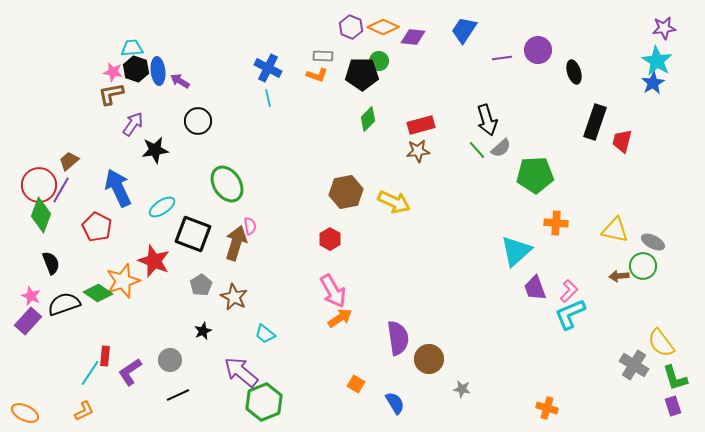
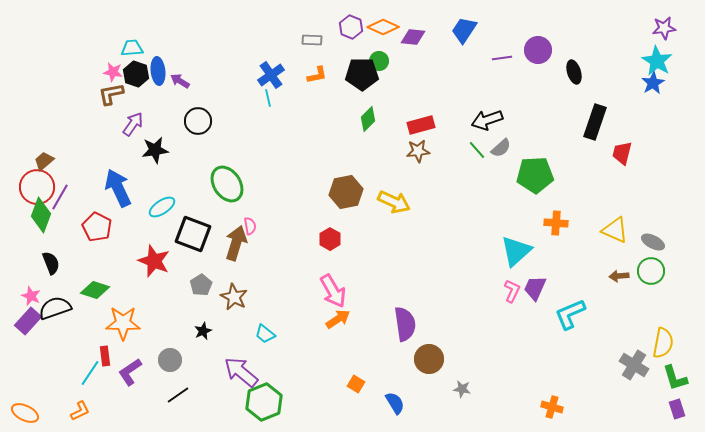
gray rectangle at (323, 56): moved 11 px left, 16 px up
blue cross at (268, 68): moved 3 px right, 7 px down; rotated 28 degrees clockwise
black hexagon at (136, 69): moved 5 px down
orange L-shape at (317, 75): rotated 30 degrees counterclockwise
black arrow at (487, 120): rotated 88 degrees clockwise
red trapezoid at (622, 141): moved 12 px down
brown trapezoid at (69, 161): moved 25 px left
red circle at (39, 185): moved 2 px left, 2 px down
purple line at (61, 190): moved 1 px left, 7 px down
yellow triangle at (615, 230): rotated 12 degrees clockwise
green circle at (643, 266): moved 8 px right, 5 px down
orange star at (123, 281): moved 42 px down; rotated 20 degrees clockwise
purple trapezoid at (535, 288): rotated 44 degrees clockwise
pink L-shape at (569, 291): moved 57 px left; rotated 20 degrees counterclockwise
green diamond at (98, 293): moved 3 px left, 3 px up; rotated 16 degrees counterclockwise
black semicircle at (64, 304): moved 9 px left, 4 px down
orange arrow at (340, 318): moved 2 px left, 1 px down
purple semicircle at (398, 338): moved 7 px right, 14 px up
yellow semicircle at (661, 343): moved 2 px right; rotated 132 degrees counterclockwise
red rectangle at (105, 356): rotated 12 degrees counterclockwise
black line at (178, 395): rotated 10 degrees counterclockwise
purple rectangle at (673, 406): moved 4 px right, 3 px down
orange cross at (547, 408): moved 5 px right, 1 px up
orange L-shape at (84, 411): moved 4 px left
